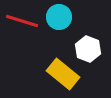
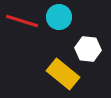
white hexagon: rotated 15 degrees counterclockwise
